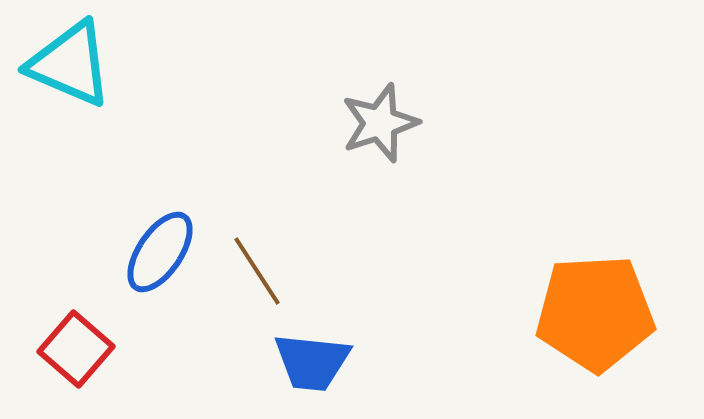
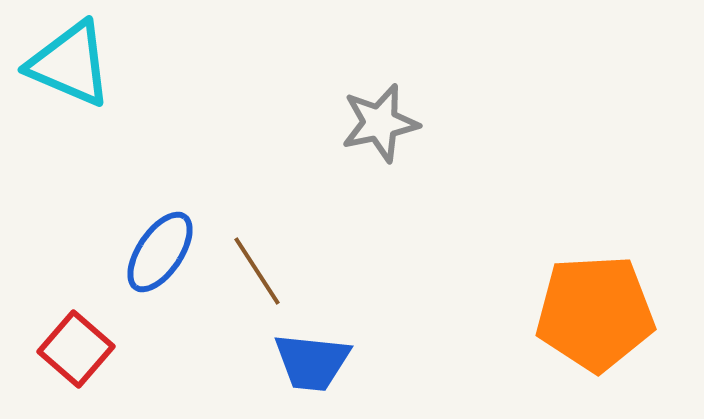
gray star: rotated 6 degrees clockwise
